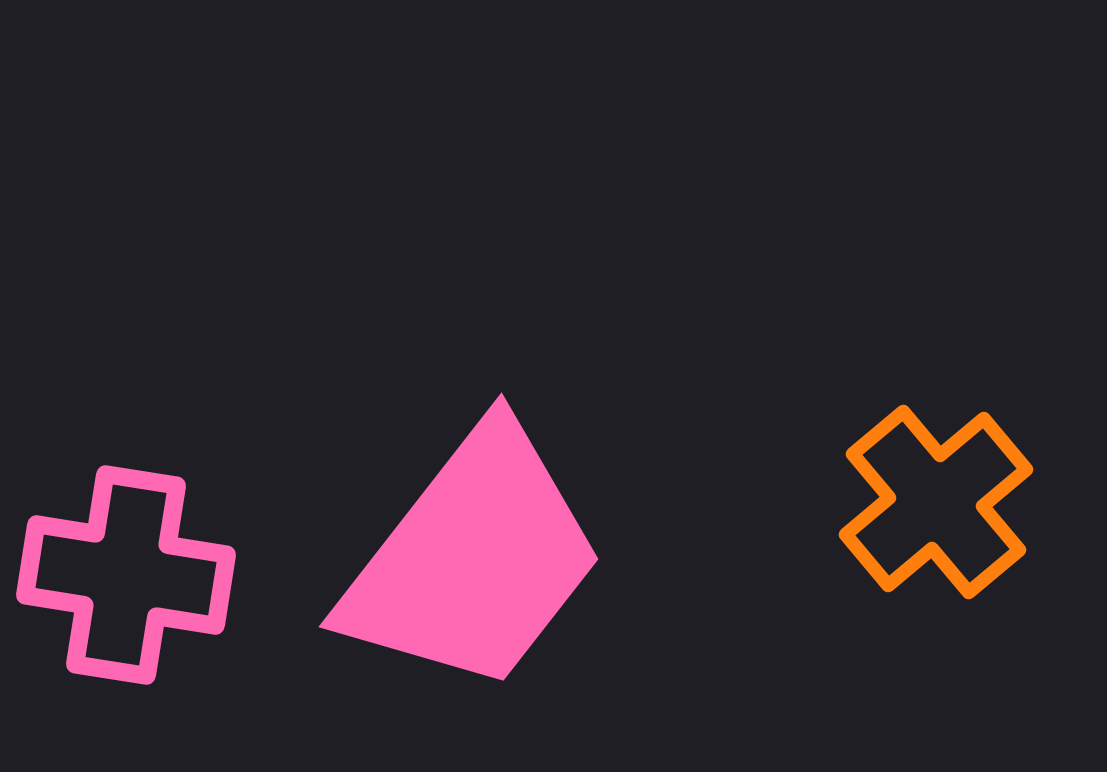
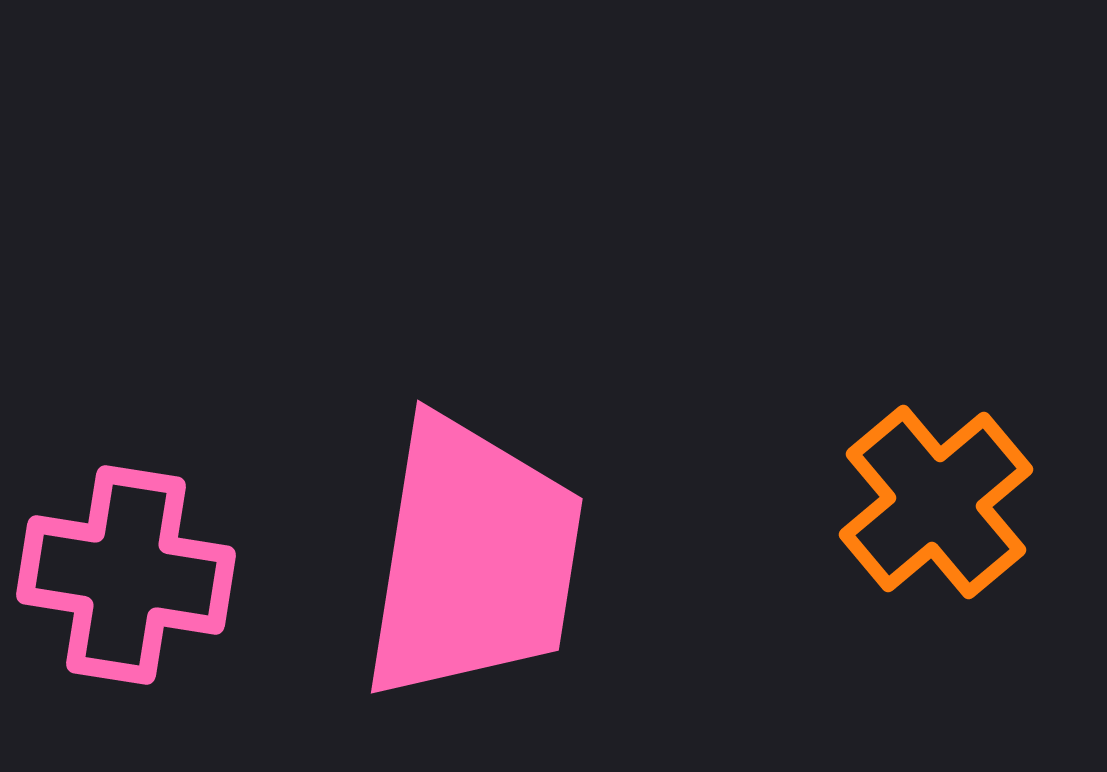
pink trapezoid: rotated 29 degrees counterclockwise
